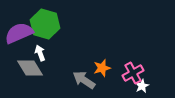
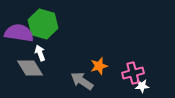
green hexagon: moved 2 px left
purple semicircle: rotated 32 degrees clockwise
orange star: moved 3 px left, 2 px up
pink cross: rotated 15 degrees clockwise
gray arrow: moved 2 px left, 1 px down
white star: rotated 24 degrees clockwise
